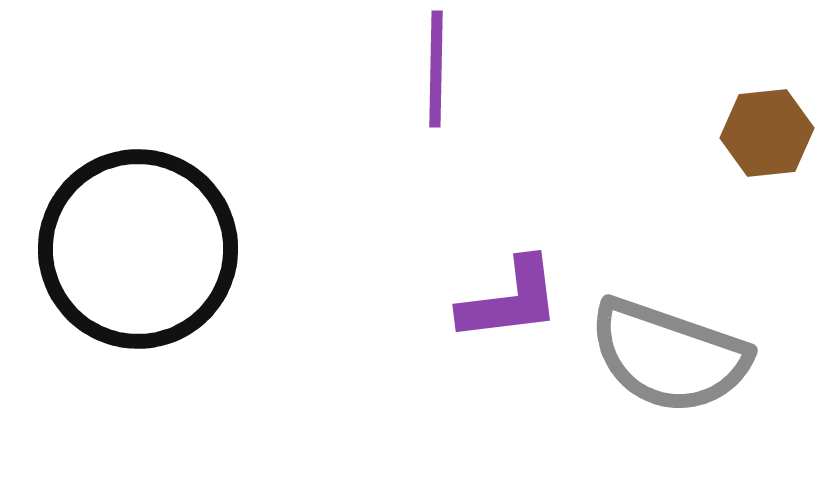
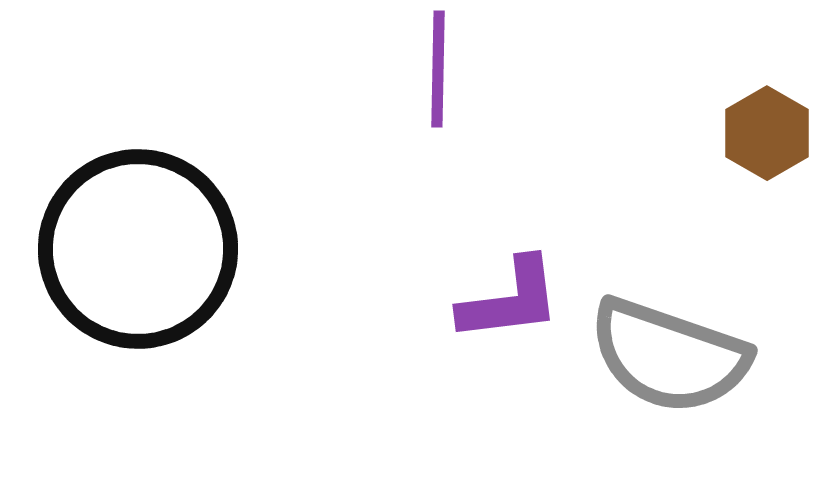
purple line: moved 2 px right
brown hexagon: rotated 24 degrees counterclockwise
